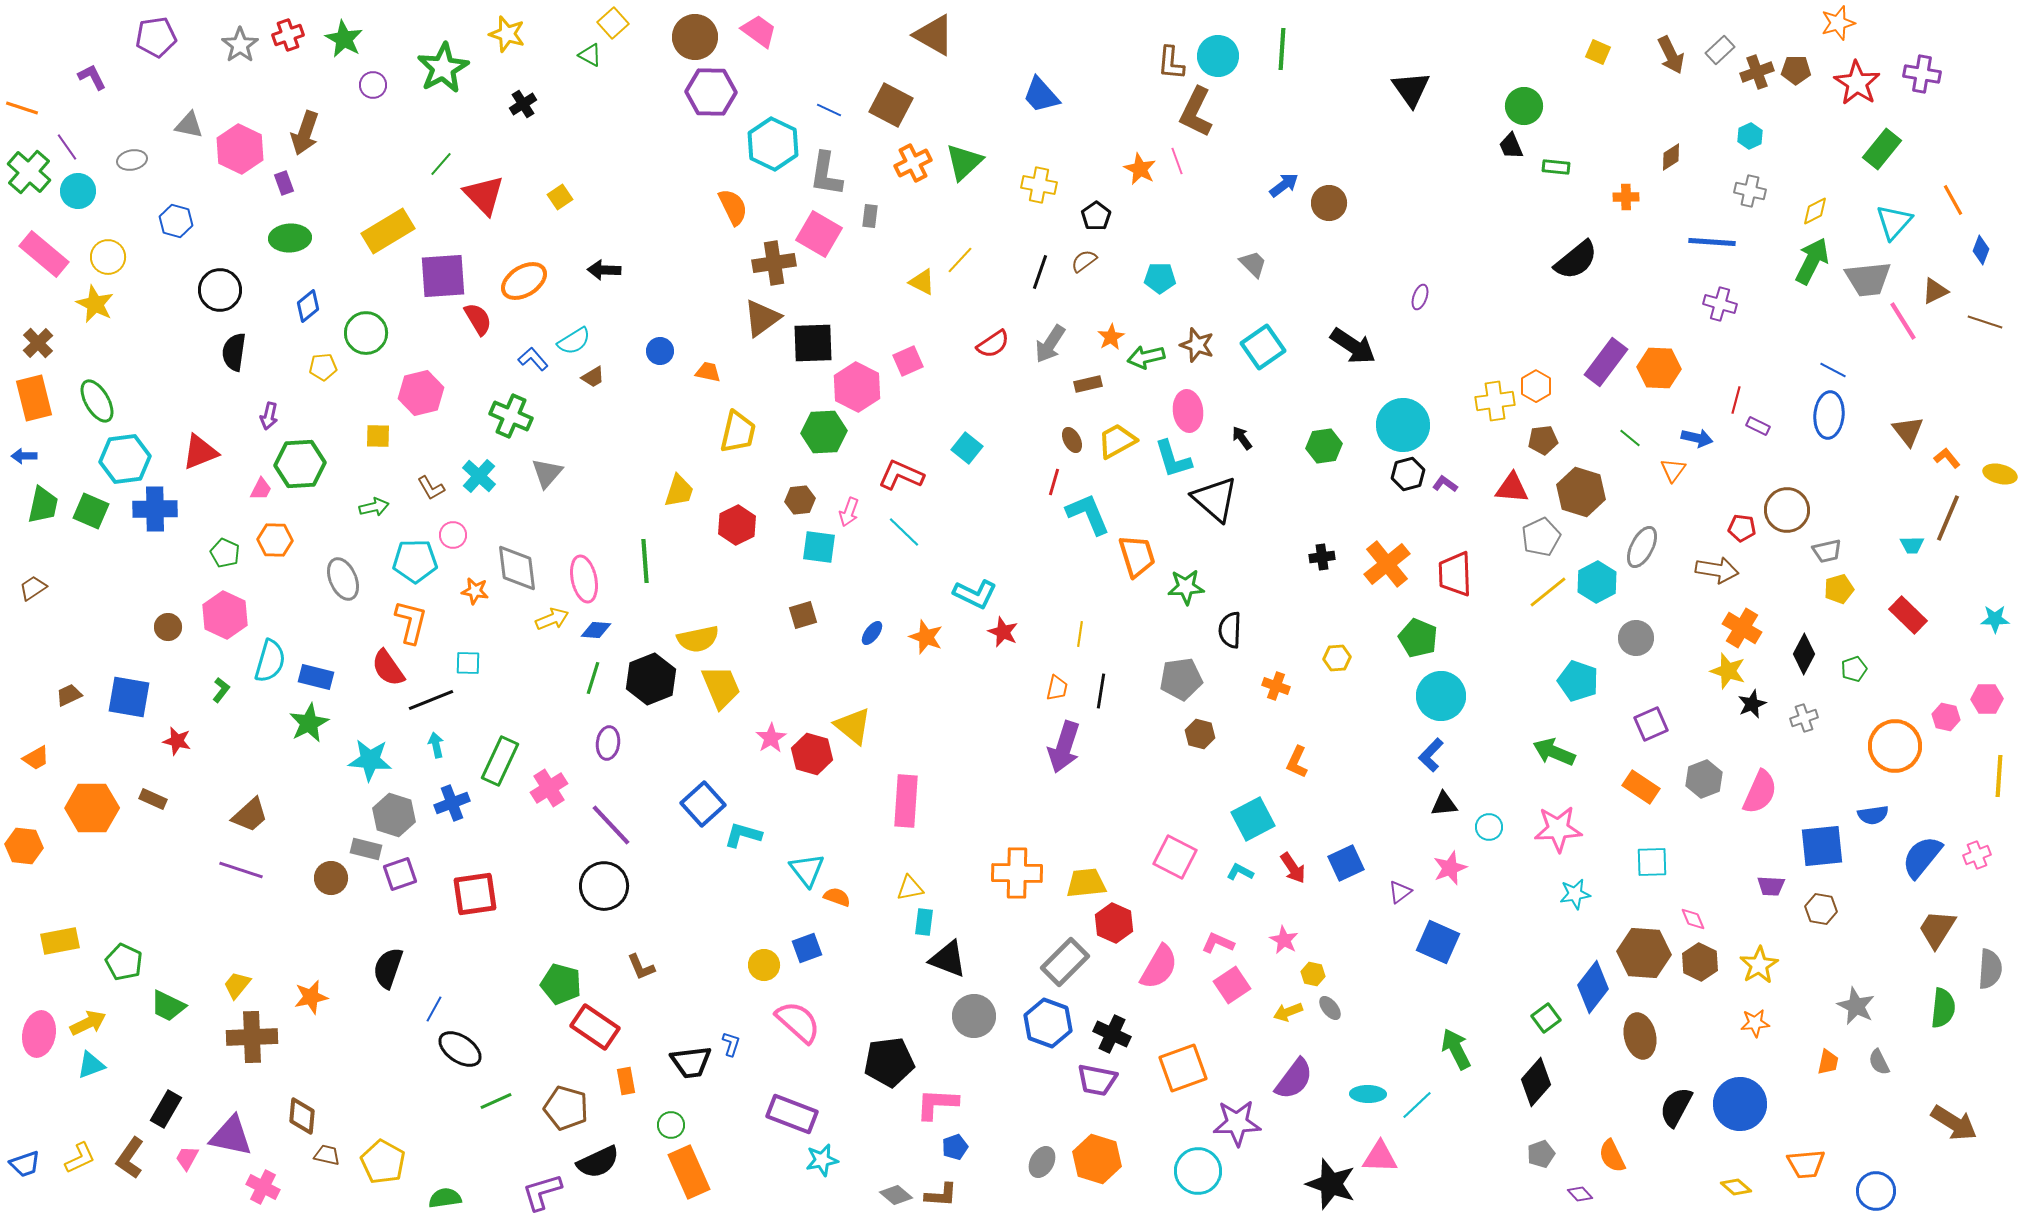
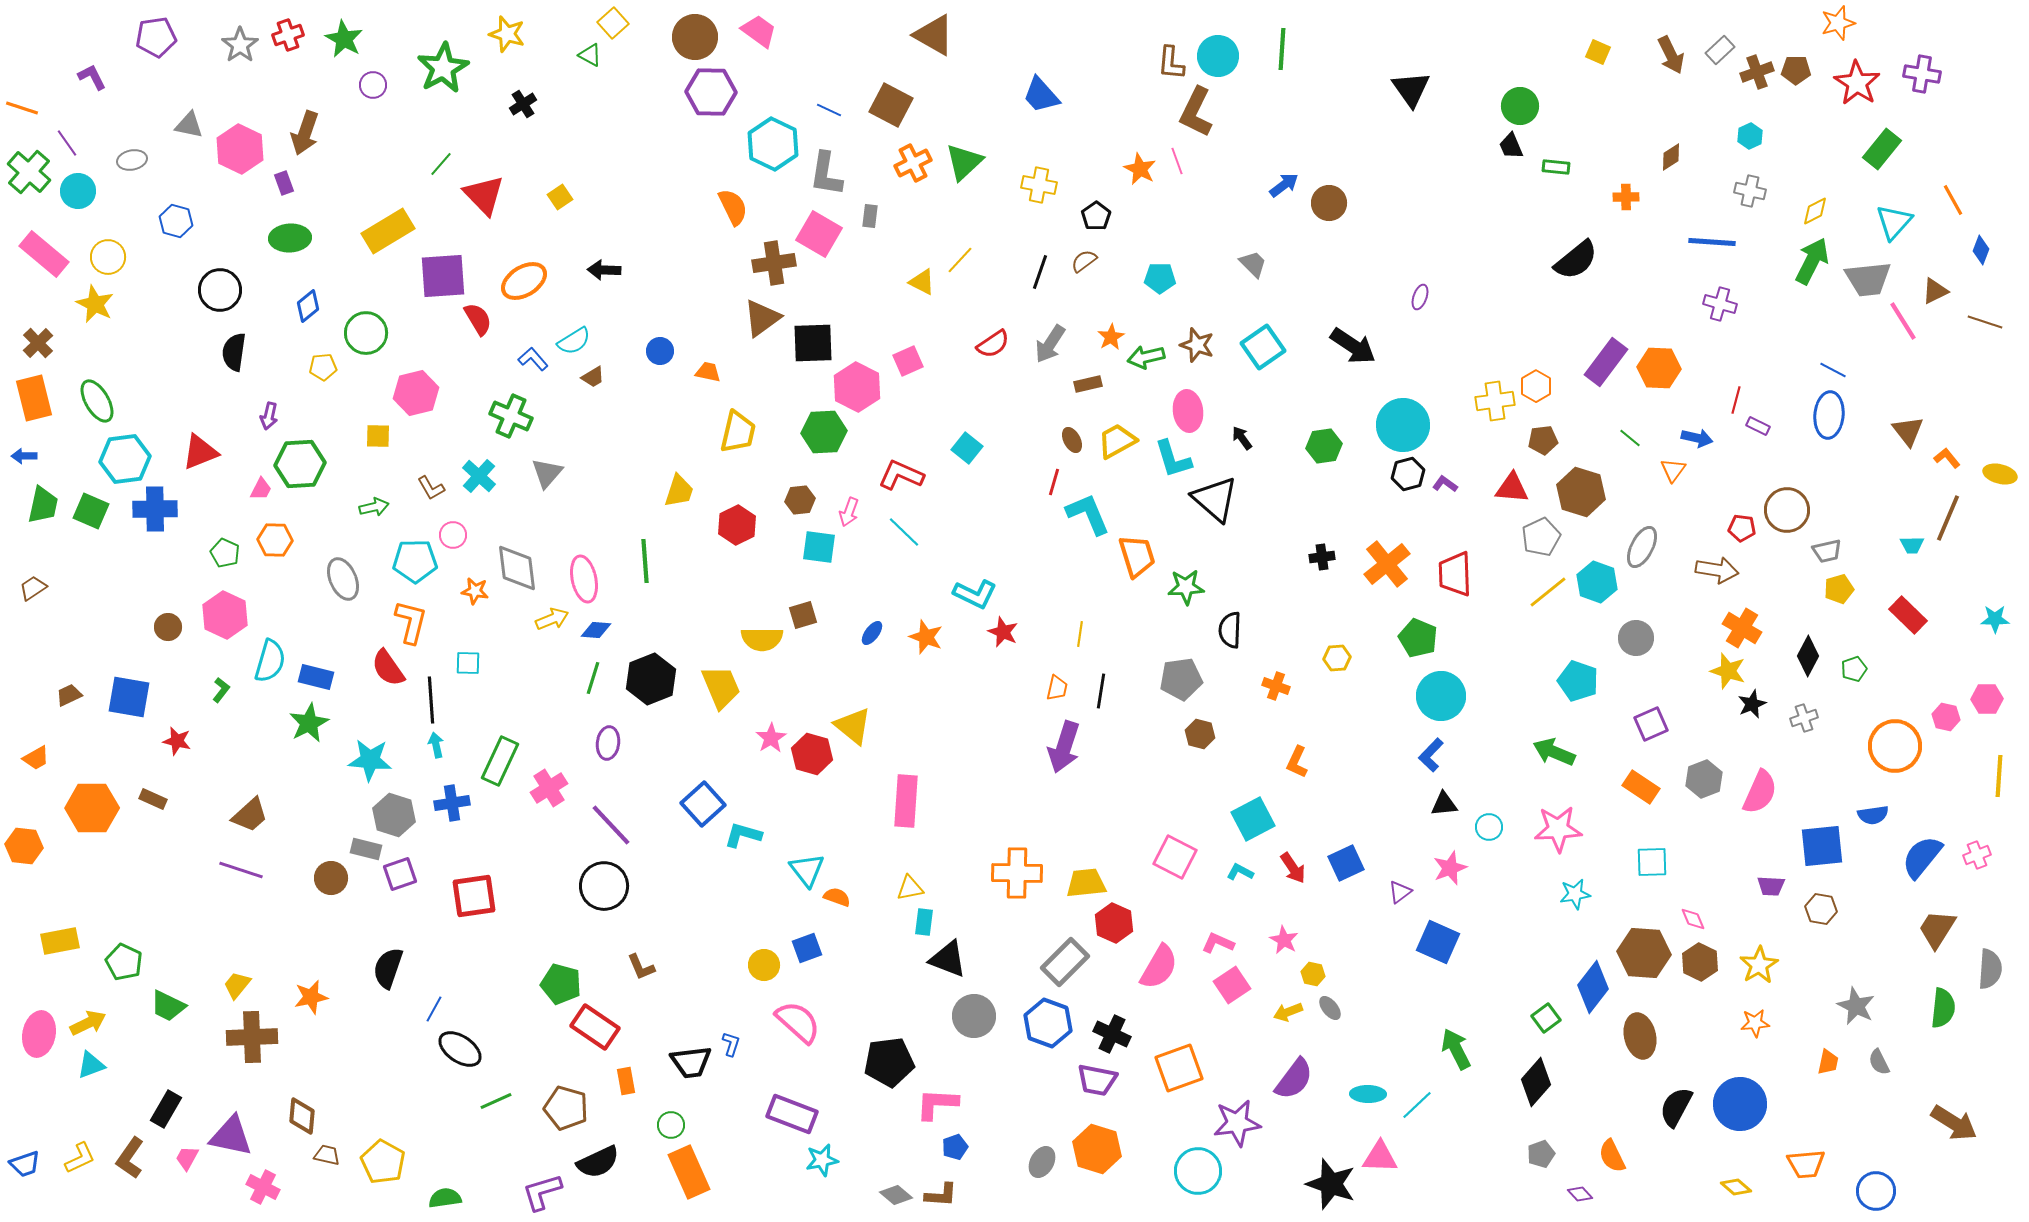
green circle at (1524, 106): moved 4 px left
purple line at (67, 147): moved 4 px up
pink hexagon at (421, 393): moved 5 px left
cyan hexagon at (1597, 582): rotated 12 degrees counterclockwise
yellow semicircle at (698, 639): moved 64 px right; rotated 12 degrees clockwise
black diamond at (1804, 654): moved 4 px right, 2 px down
black line at (431, 700): rotated 72 degrees counterclockwise
blue cross at (452, 803): rotated 12 degrees clockwise
red square at (475, 894): moved 1 px left, 2 px down
orange square at (1183, 1068): moved 4 px left
purple star at (1237, 1123): rotated 6 degrees counterclockwise
orange hexagon at (1097, 1159): moved 10 px up
